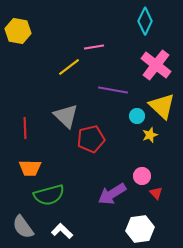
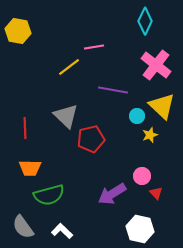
white hexagon: rotated 20 degrees clockwise
